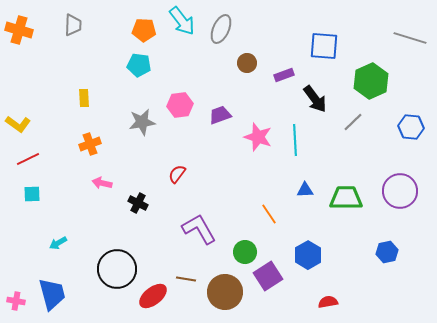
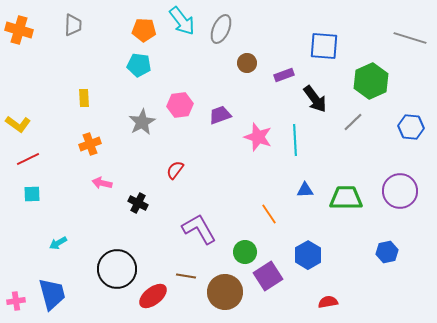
gray star at (142, 122): rotated 20 degrees counterclockwise
red semicircle at (177, 174): moved 2 px left, 4 px up
brown line at (186, 279): moved 3 px up
pink cross at (16, 301): rotated 18 degrees counterclockwise
